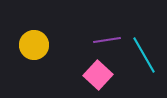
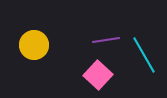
purple line: moved 1 px left
